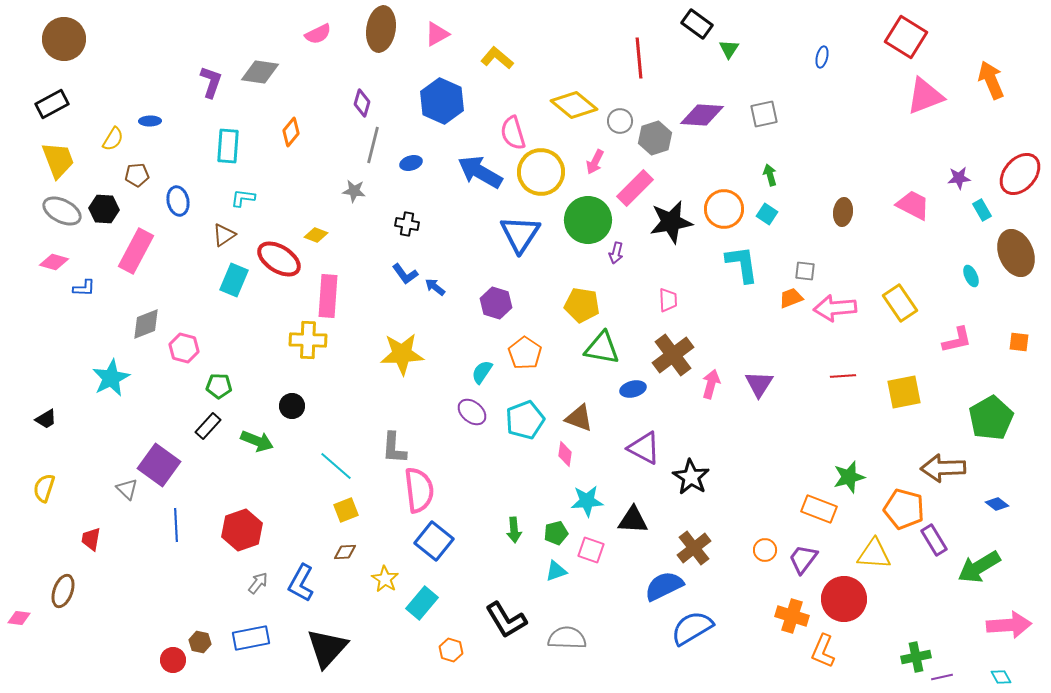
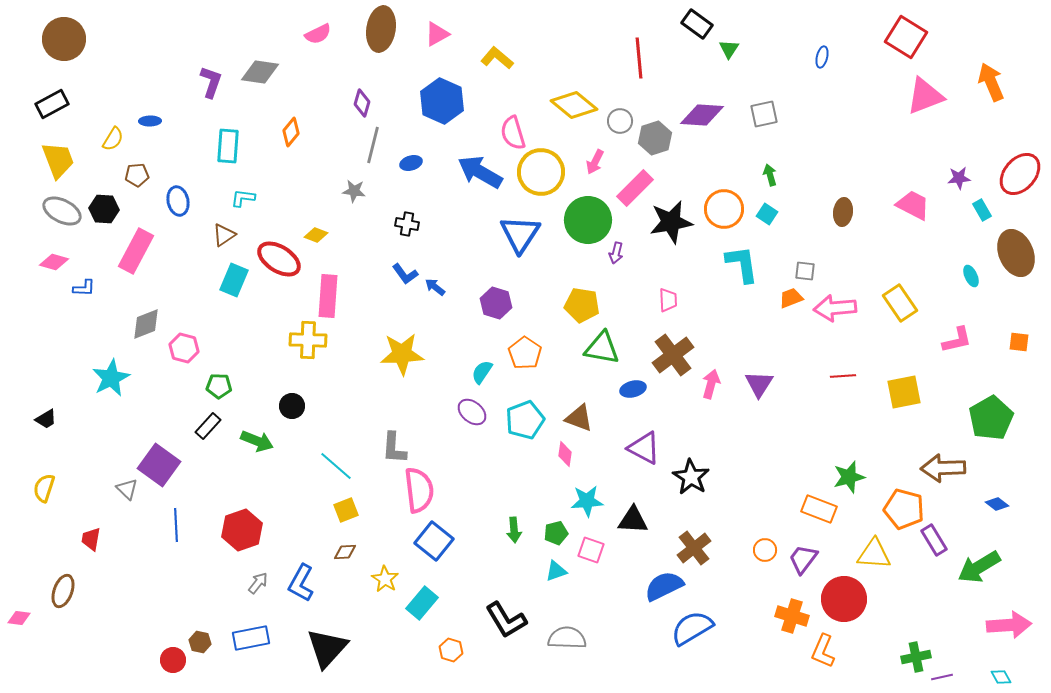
orange arrow at (991, 80): moved 2 px down
